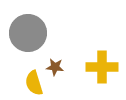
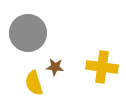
yellow cross: rotated 8 degrees clockwise
